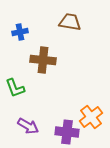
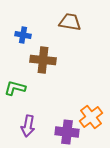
blue cross: moved 3 px right, 3 px down; rotated 21 degrees clockwise
green L-shape: rotated 125 degrees clockwise
purple arrow: rotated 70 degrees clockwise
